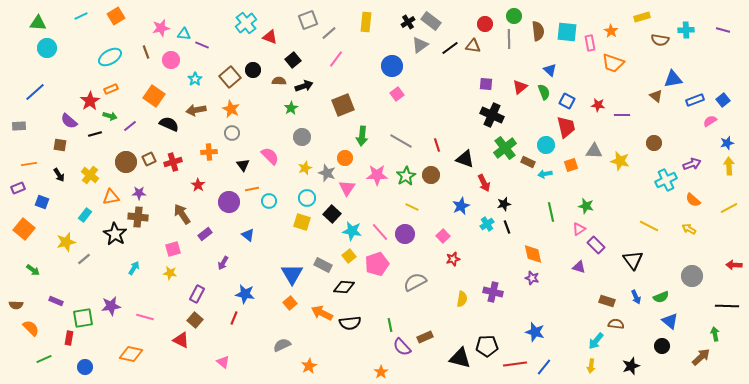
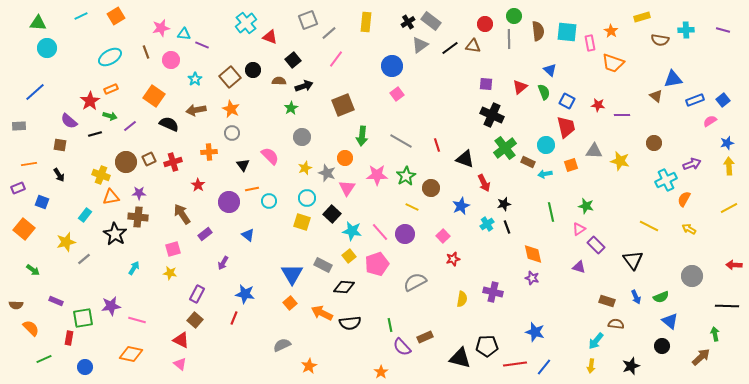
yellow cross at (90, 175): moved 11 px right; rotated 18 degrees counterclockwise
brown circle at (431, 175): moved 13 px down
orange semicircle at (693, 200): moved 9 px left, 1 px up; rotated 77 degrees clockwise
pink line at (145, 317): moved 8 px left, 3 px down
pink triangle at (223, 362): moved 43 px left, 2 px down
